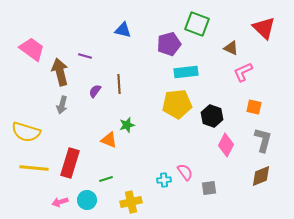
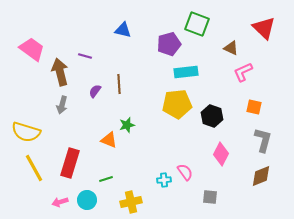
pink diamond: moved 5 px left, 9 px down
yellow line: rotated 56 degrees clockwise
gray square: moved 1 px right, 9 px down; rotated 14 degrees clockwise
